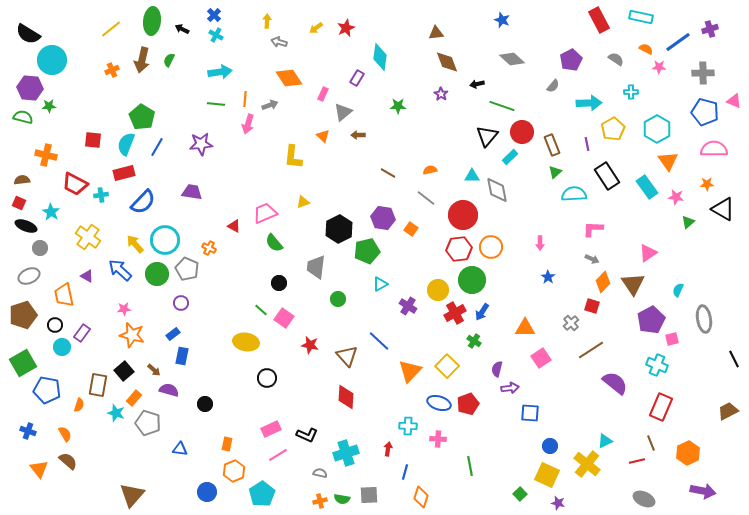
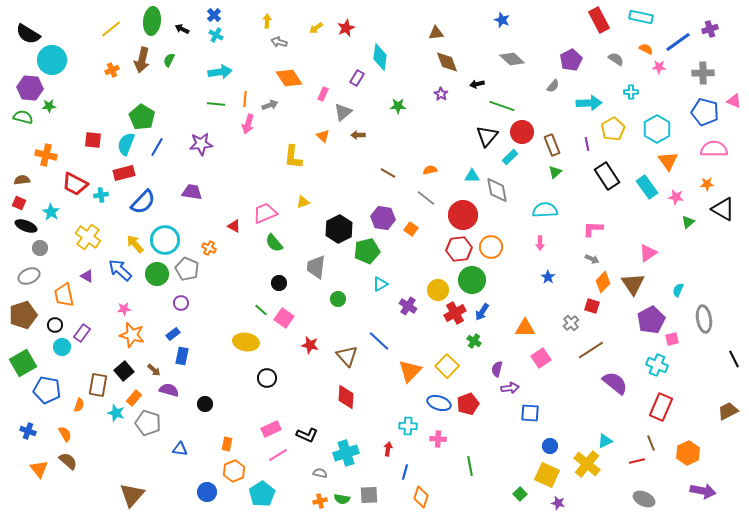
cyan semicircle at (574, 194): moved 29 px left, 16 px down
